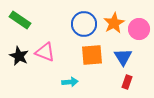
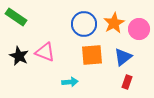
green rectangle: moved 4 px left, 3 px up
blue triangle: rotated 24 degrees clockwise
